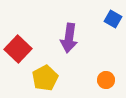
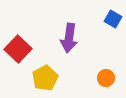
orange circle: moved 2 px up
